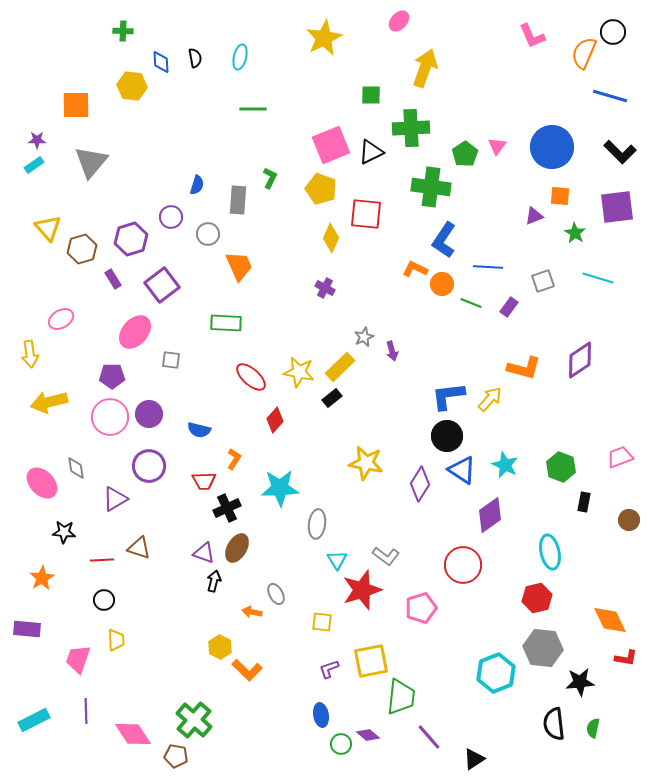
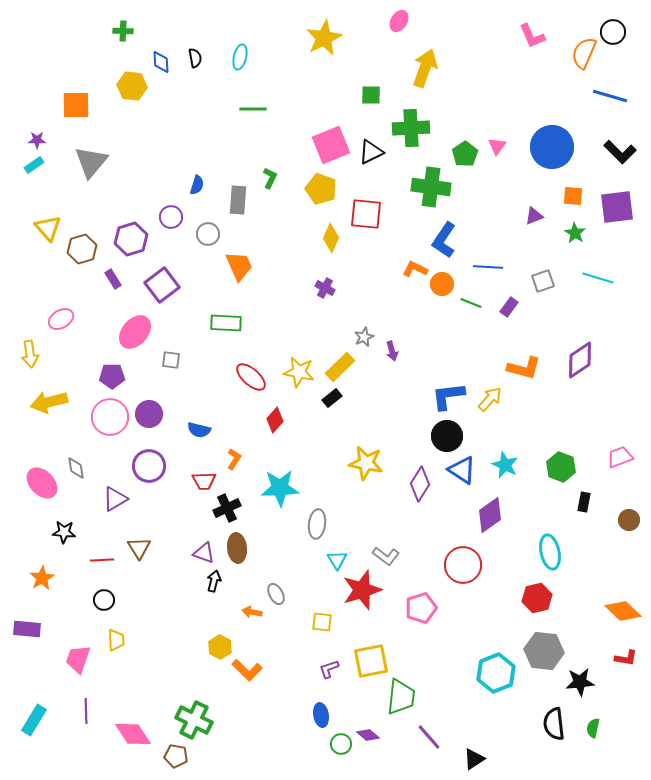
pink ellipse at (399, 21): rotated 10 degrees counterclockwise
orange square at (560, 196): moved 13 px right
brown triangle at (139, 548): rotated 40 degrees clockwise
brown ellipse at (237, 548): rotated 36 degrees counterclockwise
orange diamond at (610, 620): moved 13 px right, 9 px up; rotated 21 degrees counterclockwise
gray hexagon at (543, 648): moved 1 px right, 3 px down
cyan rectangle at (34, 720): rotated 32 degrees counterclockwise
green cross at (194, 720): rotated 15 degrees counterclockwise
